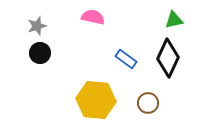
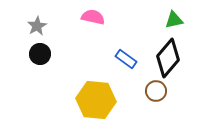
gray star: rotated 12 degrees counterclockwise
black circle: moved 1 px down
black diamond: rotated 15 degrees clockwise
brown circle: moved 8 px right, 12 px up
